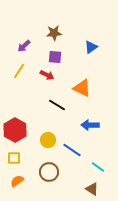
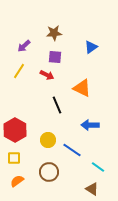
black line: rotated 36 degrees clockwise
